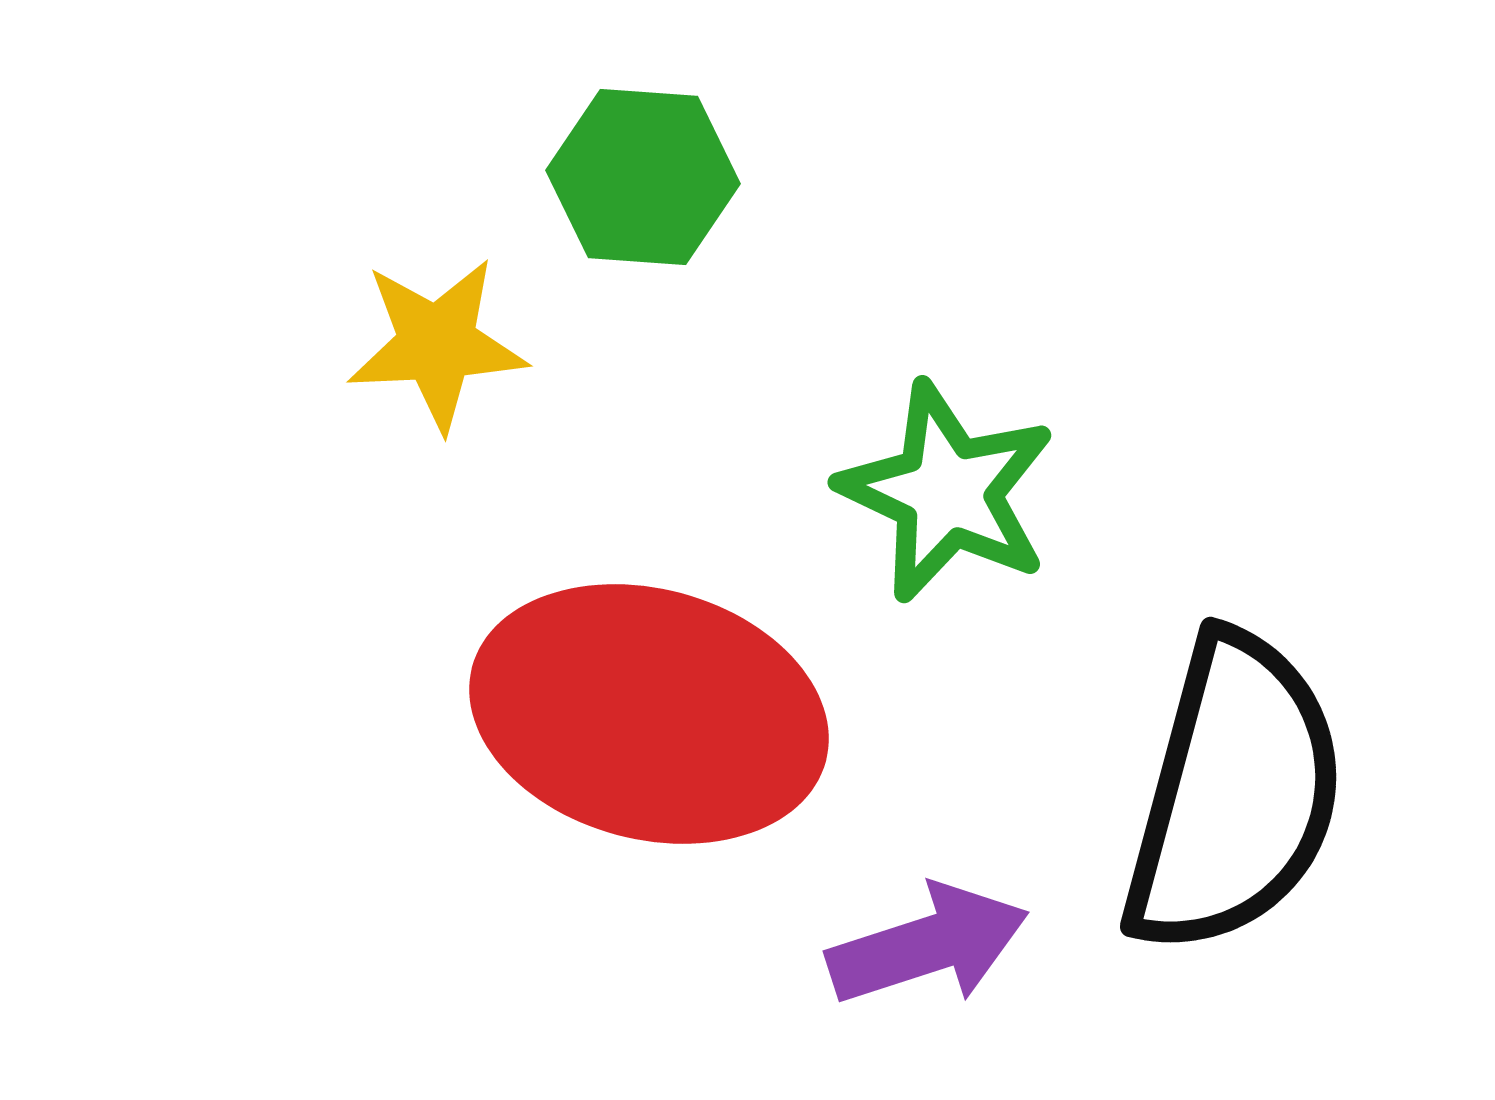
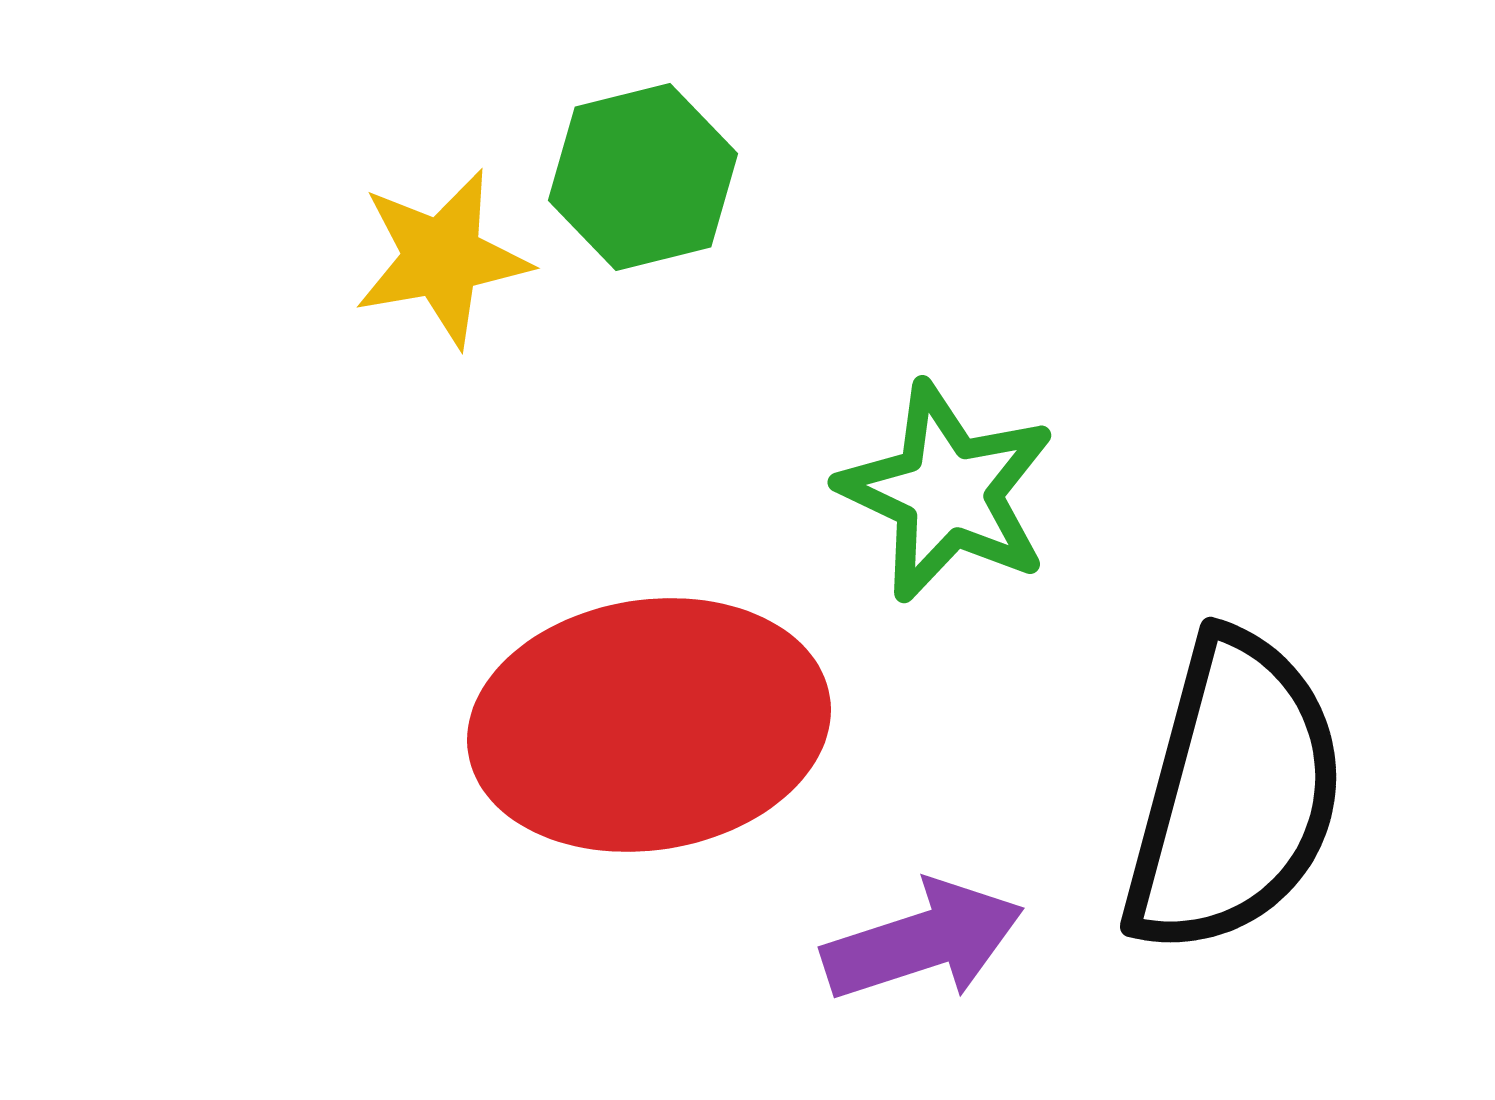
green hexagon: rotated 18 degrees counterclockwise
yellow star: moved 5 px right, 86 px up; rotated 7 degrees counterclockwise
red ellipse: moved 11 px down; rotated 24 degrees counterclockwise
purple arrow: moved 5 px left, 4 px up
